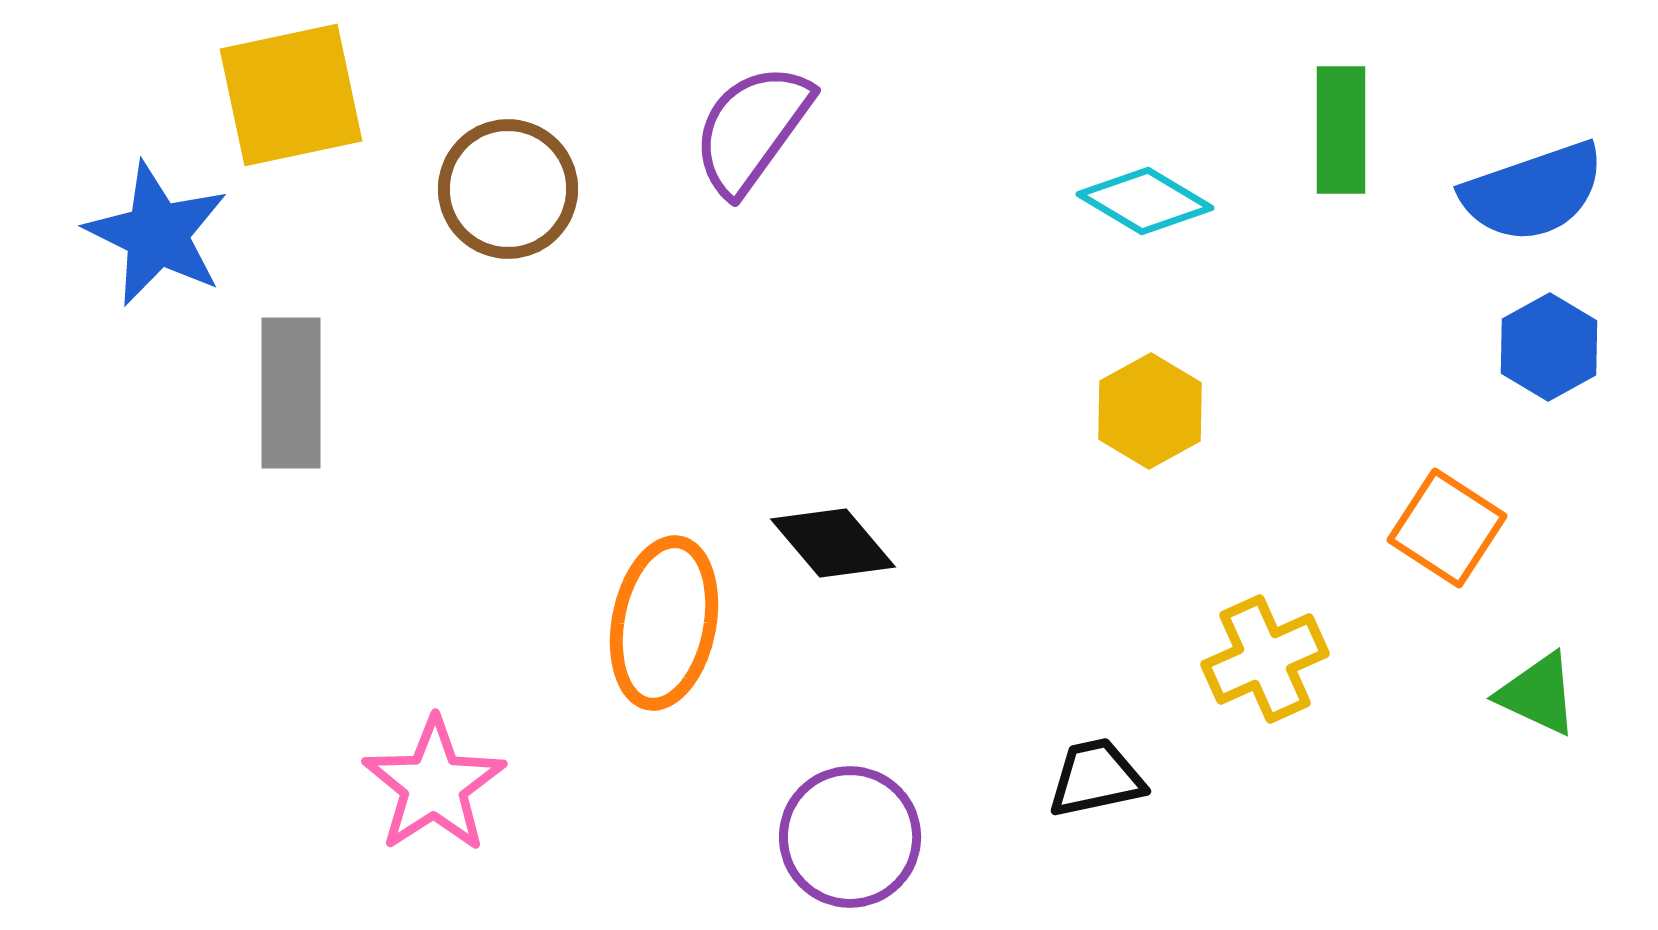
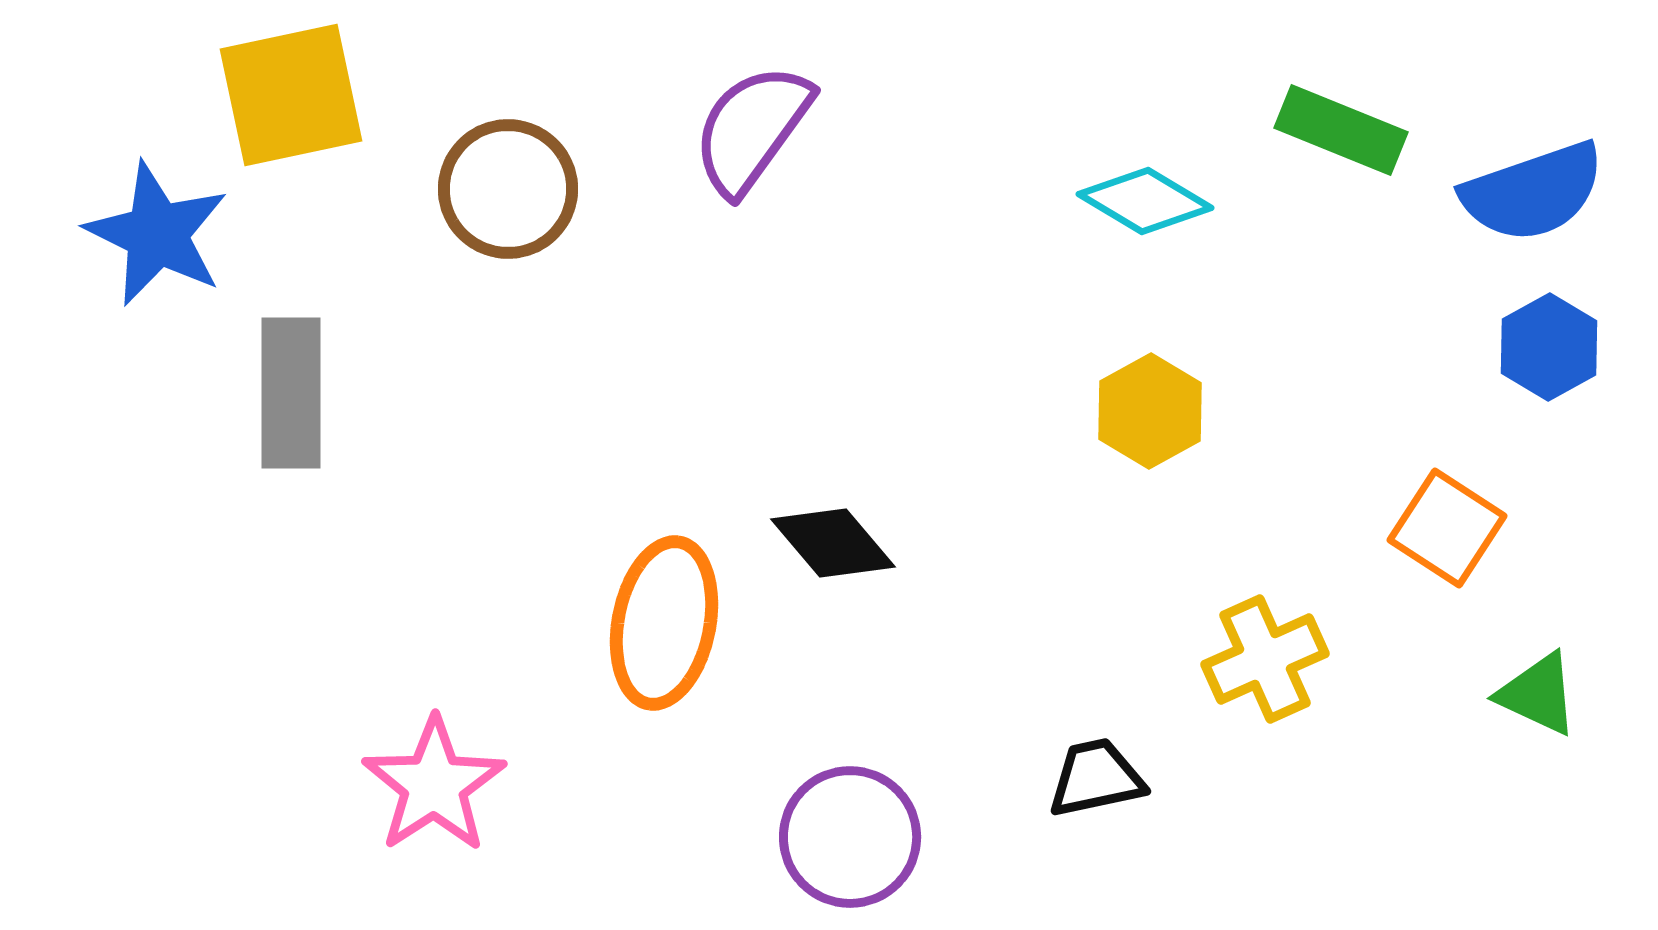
green rectangle: rotated 68 degrees counterclockwise
